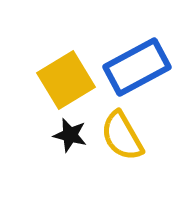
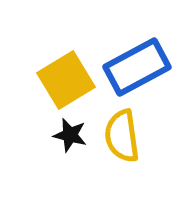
yellow semicircle: rotated 22 degrees clockwise
